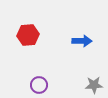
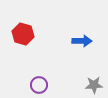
red hexagon: moved 5 px left, 1 px up; rotated 20 degrees clockwise
